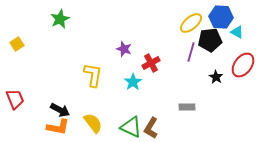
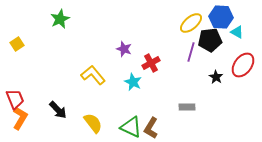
yellow L-shape: rotated 50 degrees counterclockwise
cyan star: rotated 12 degrees counterclockwise
black arrow: moved 2 px left; rotated 18 degrees clockwise
orange L-shape: moved 38 px left, 9 px up; rotated 70 degrees counterclockwise
